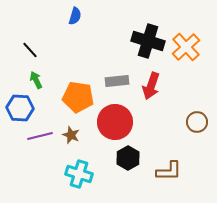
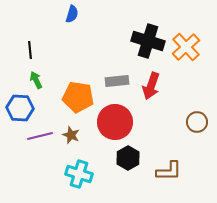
blue semicircle: moved 3 px left, 2 px up
black line: rotated 36 degrees clockwise
